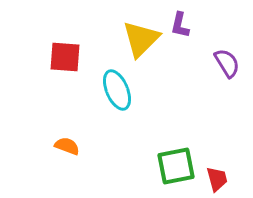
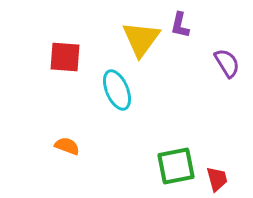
yellow triangle: rotated 9 degrees counterclockwise
